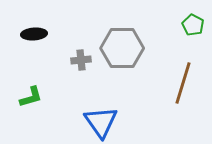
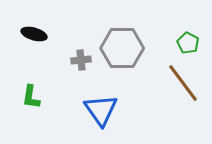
green pentagon: moved 5 px left, 18 px down
black ellipse: rotated 20 degrees clockwise
brown line: rotated 54 degrees counterclockwise
green L-shape: rotated 115 degrees clockwise
blue triangle: moved 12 px up
